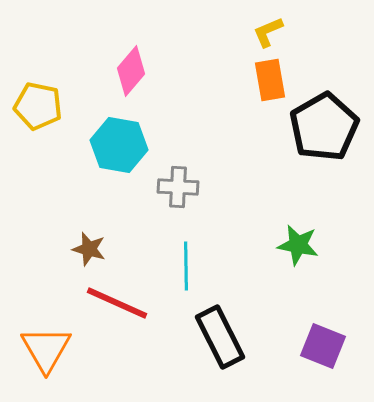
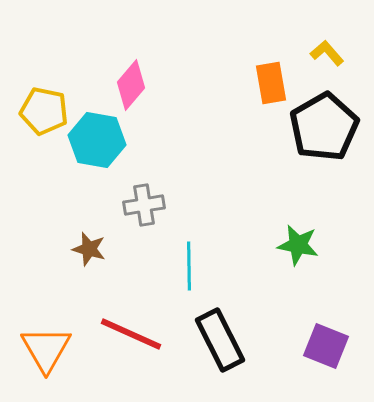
yellow L-shape: moved 59 px right, 21 px down; rotated 72 degrees clockwise
pink diamond: moved 14 px down
orange rectangle: moved 1 px right, 3 px down
yellow pentagon: moved 6 px right, 5 px down
cyan hexagon: moved 22 px left, 5 px up
gray cross: moved 34 px left, 18 px down; rotated 12 degrees counterclockwise
cyan line: moved 3 px right
red line: moved 14 px right, 31 px down
black rectangle: moved 3 px down
purple square: moved 3 px right
